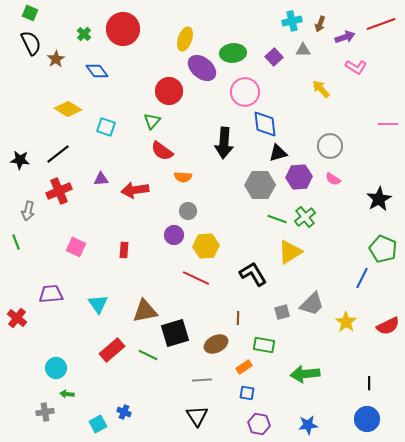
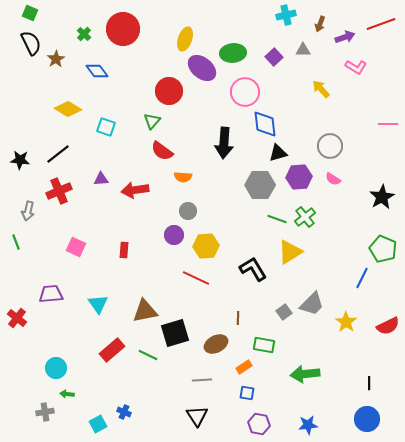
cyan cross at (292, 21): moved 6 px left, 6 px up
black star at (379, 199): moved 3 px right, 2 px up
black L-shape at (253, 274): moved 5 px up
gray square at (282, 312): moved 2 px right; rotated 21 degrees counterclockwise
